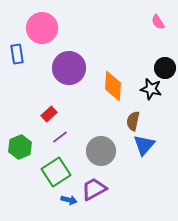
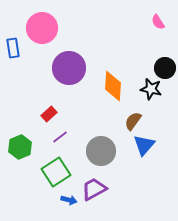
blue rectangle: moved 4 px left, 6 px up
brown semicircle: rotated 24 degrees clockwise
